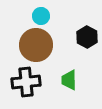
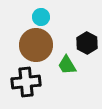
cyan circle: moved 1 px down
black hexagon: moved 6 px down
green trapezoid: moved 2 px left, 15 px up; rotated 30 degrees counterclockwise
